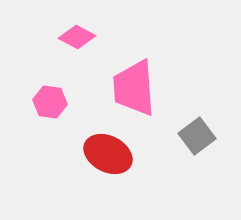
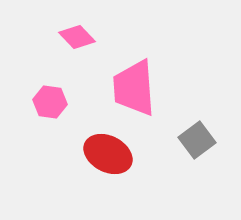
pink diamond: rotated 18 degrees clockwise
gray square: moved 4 px down
